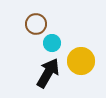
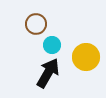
cyan circle: moved 2 px down
yellow circle: moved 5 px right, 4 px up
